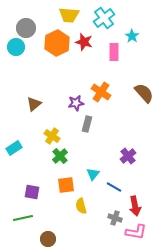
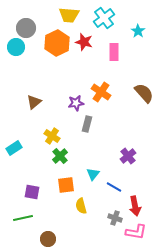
cyan star: moved 6 px right, 5 px up
brown triangle: moved 2 px up
